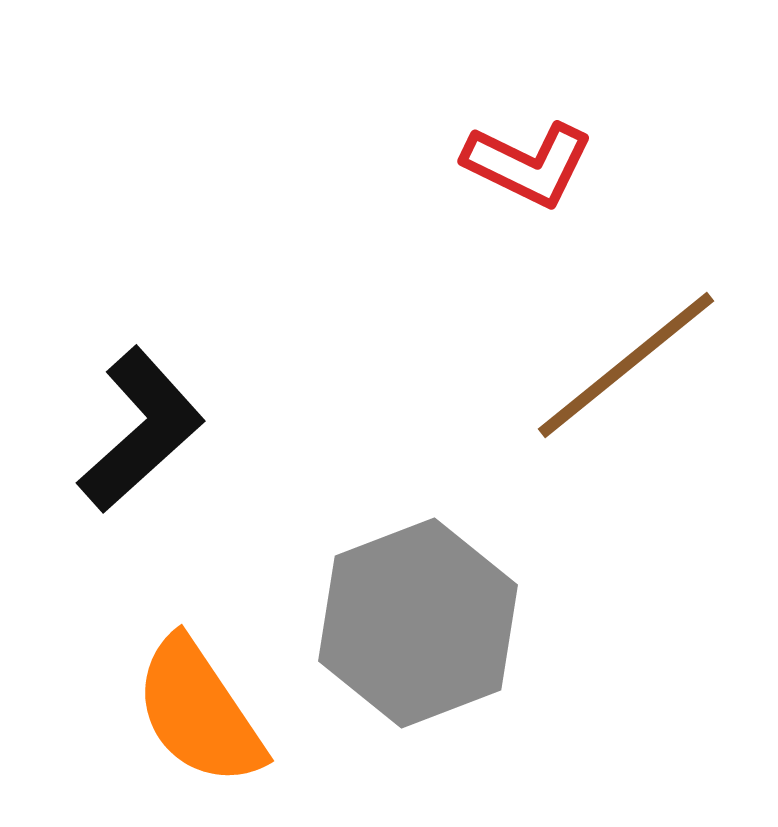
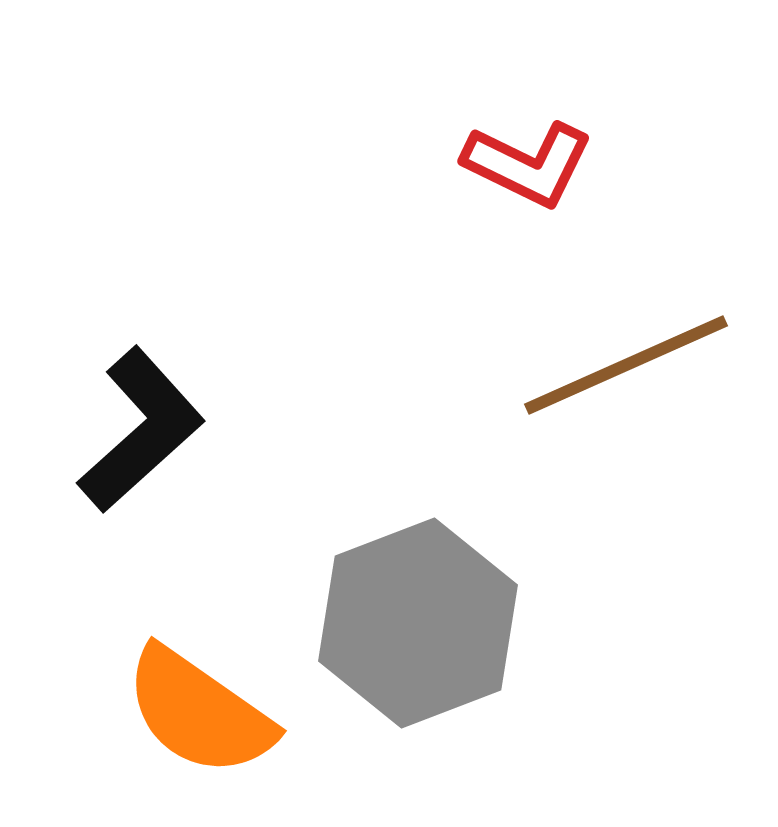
brown line: rotated 15 degrees clockwise
orange semicircle: rotated 21 degrees counterclockwise
